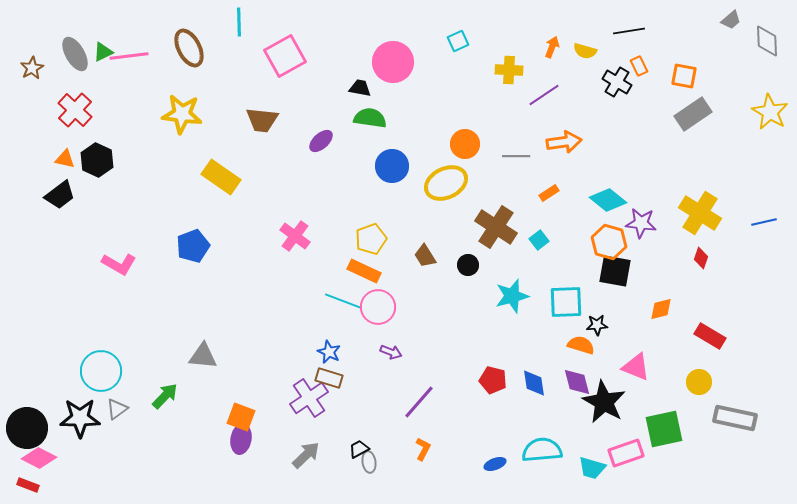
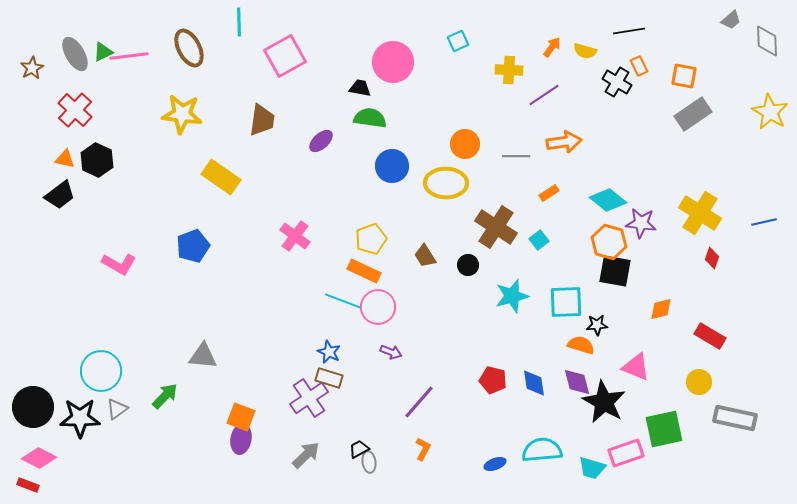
orange arrow at (552, 47): rotated 15 degrees clockwise
brown trapezoid at (262, 120): rotated 88 degrees counterclockwise
yellow ellipse at (446, 183): rotated 27 degrees clockwise
red diamond at (701, 258): moved 11 px right
black circle at (27, 428): moved 6 px right, 21 px up
